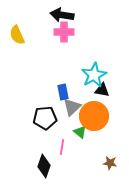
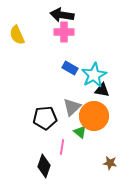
blue rectangle: moved 7 px right, 24 px up; rotated 49 degrees counterclockwise
